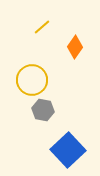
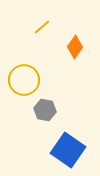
yellow circle: moved 8 px left
gray hexagon: moved 2 px right
blue square: rotated 12 degrees counterclockwise
